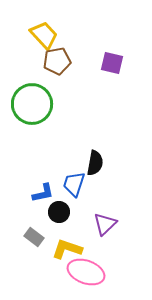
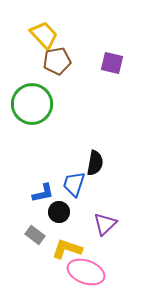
gray rectangle: moved 1 px right, 2 px up
